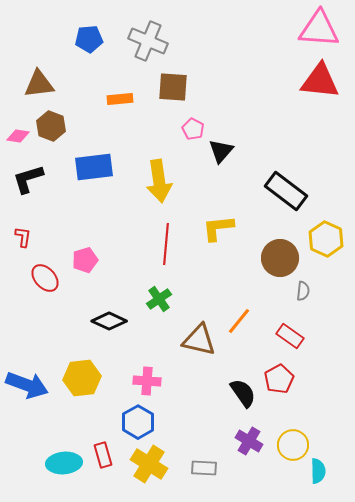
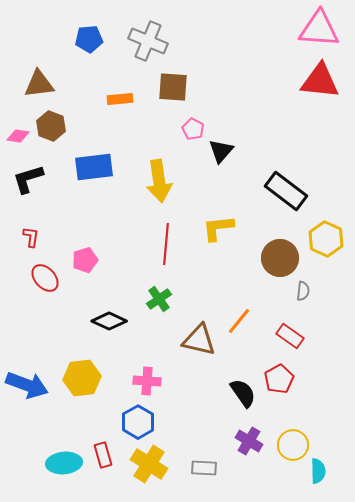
red L-shape at (23, 237): moved 8 px right
